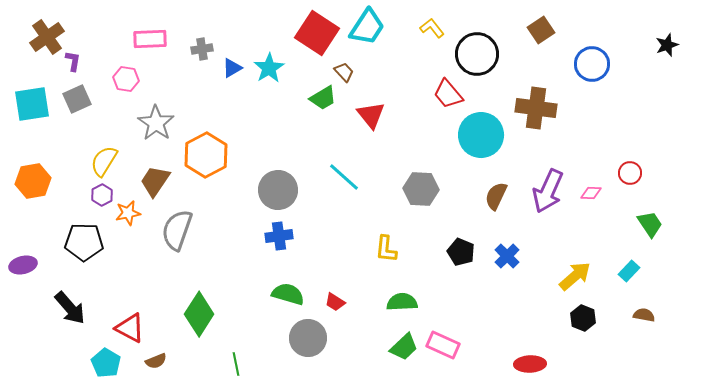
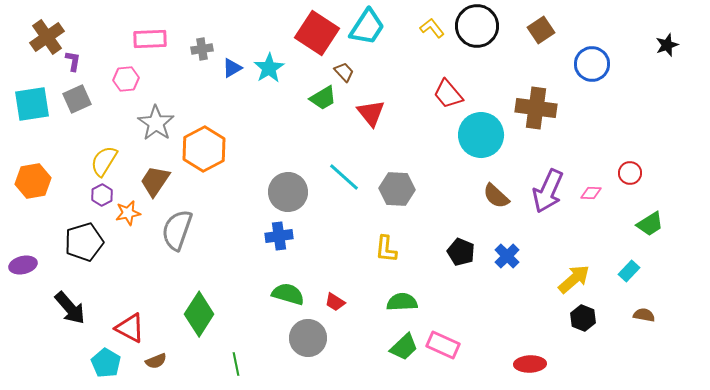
black circle at (477, 54): moved 28 px up
pink hexagon at (126, 79): rotated 15 degrees counterclockwise
red triangle at (371, 115): moved 2 px up
orange hexagon at (206, 155): moved 2 px left, 6 px up
gray hexagon at (421, 189): moved 24 px left
gray circle at (278, 190): moved 10 px right, 2 px down
brown semicircle at (496, 196): rotated 72 degrees counterclockwise
green trapezoid at (650, 224): rotated 92 degrees clockwise
black pentagon at (84, 242): rotated 18 degrees counterclockwise
yellow arrow at (575, 276): moved 1 px left, 3 px down
